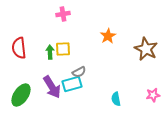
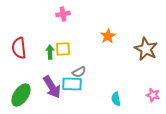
cyan rectangle: rotated 18 degrees clockwise
pink star: rotated 24 degrees clockwise
